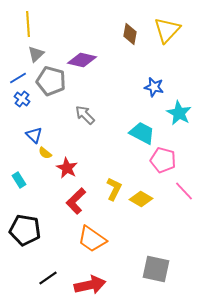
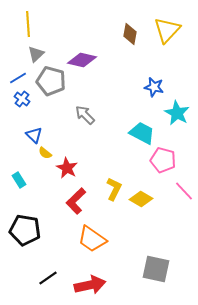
cyan star: moved 2 px left
